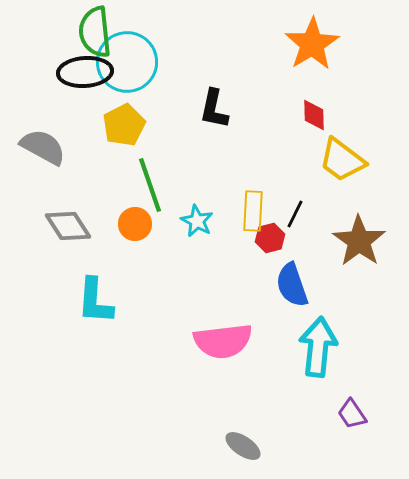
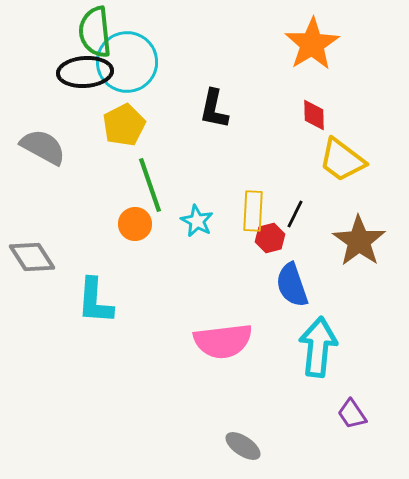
gray diamond: moved 36 px left, 31 px down
